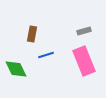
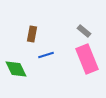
gray rectangle: rotated 56 degrees clockwise
pink rectangle: moved 3 px right, 2 px up
